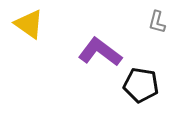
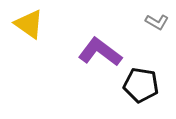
gray L-shape: rotated 75 degrees counterclockwise
